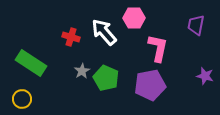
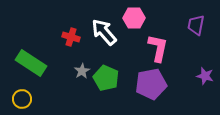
purple pentagon: moved 1 px right, 1 px up
